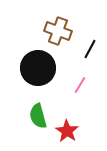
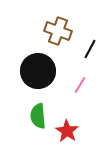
black circle: moved 3 px down
green semicircle: rotated 10 degrees clockwise
